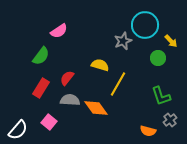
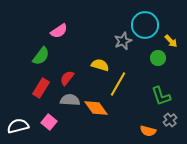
white semicircle: moved 4 px up; rotated 145 degrees counterclockwise
